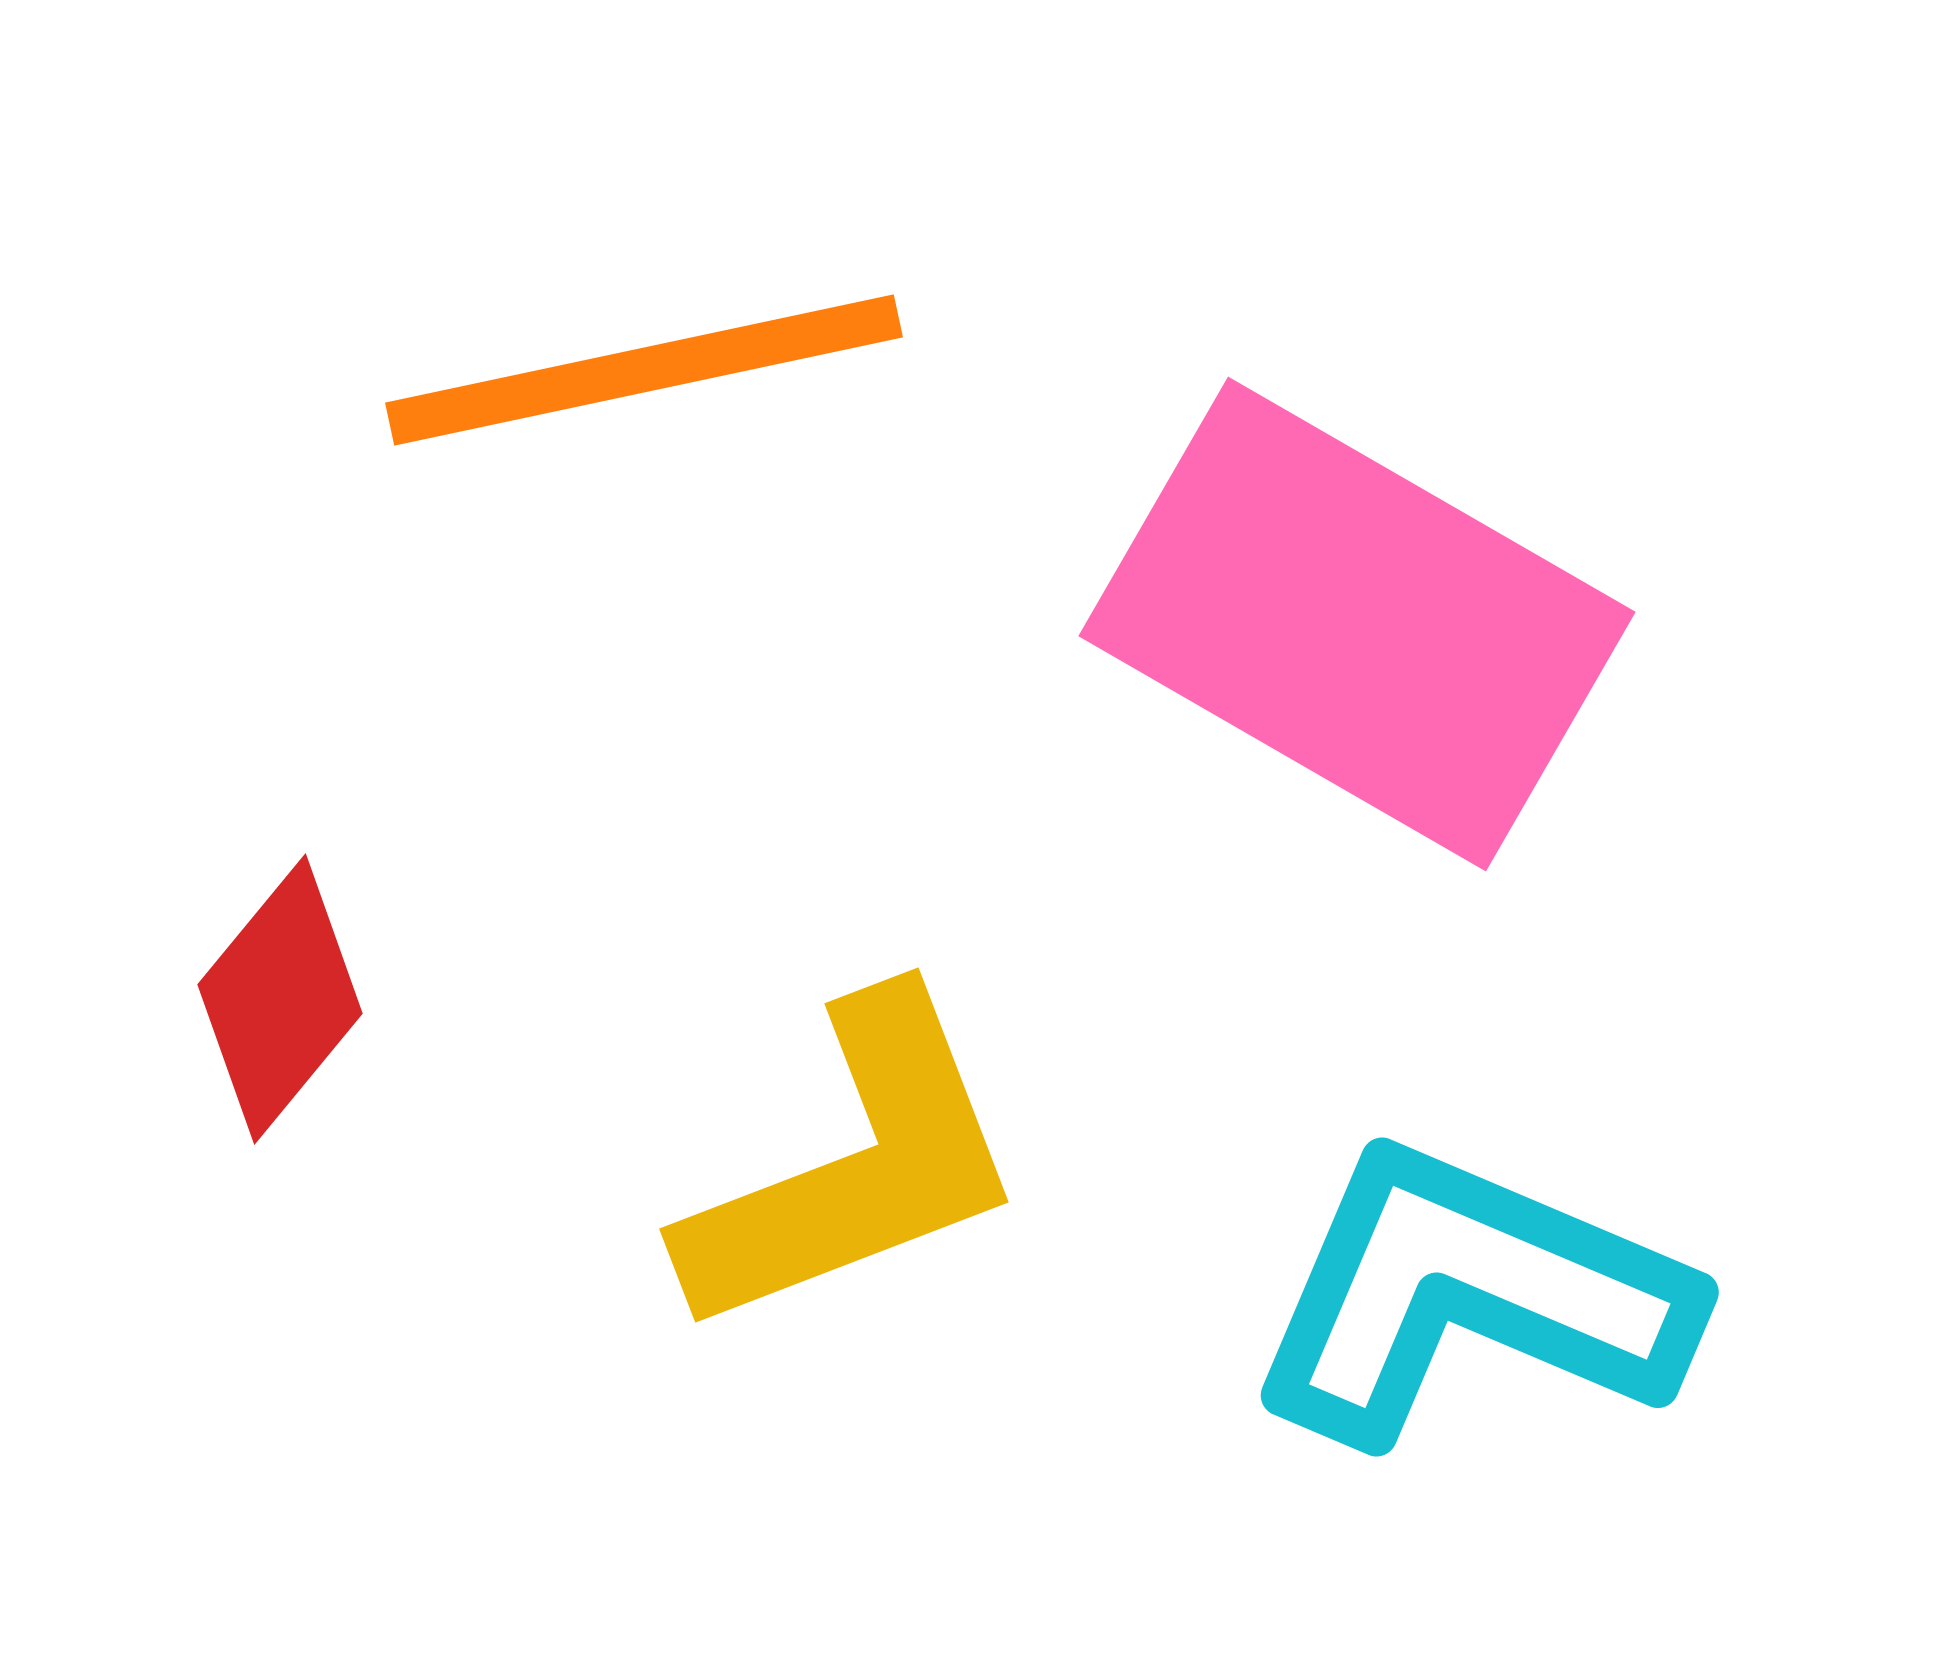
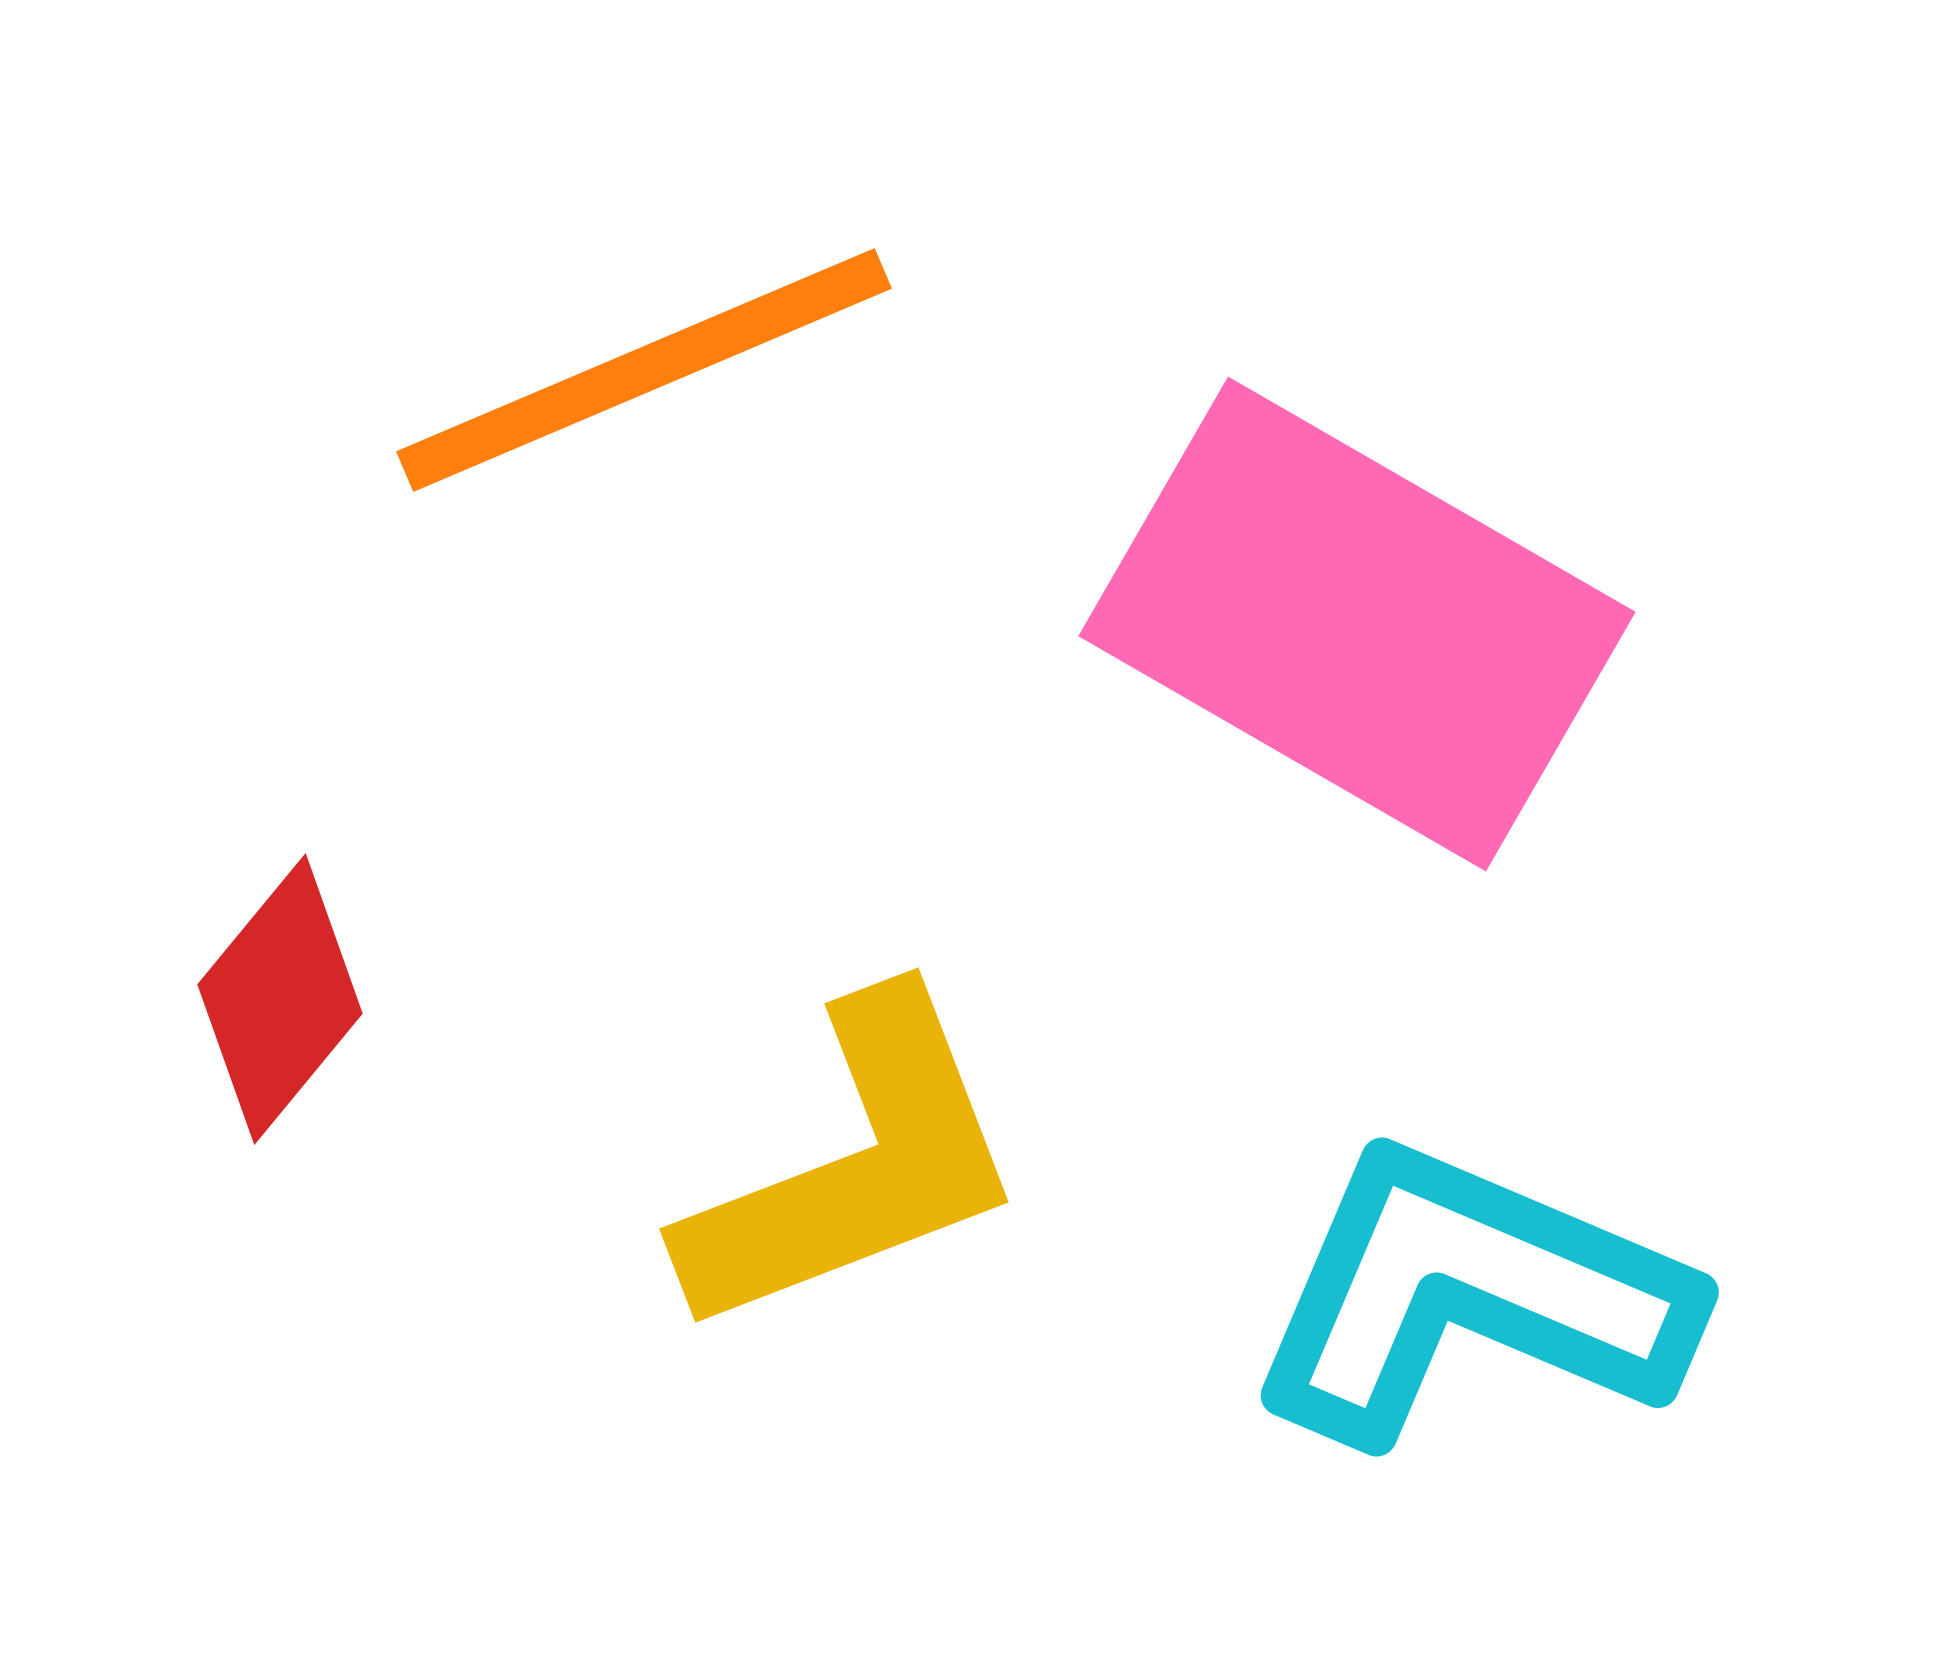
orange line: rotated 11 degrees counterclockwise
